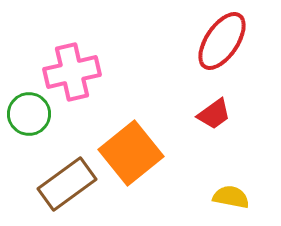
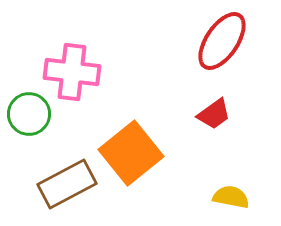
pink cross: rotated 20 degrees clockwise
brown rectangle: rotated 8 degrees clockwise
